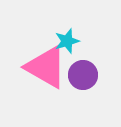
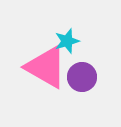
purple circle: moved 1 px left, 2 px down
